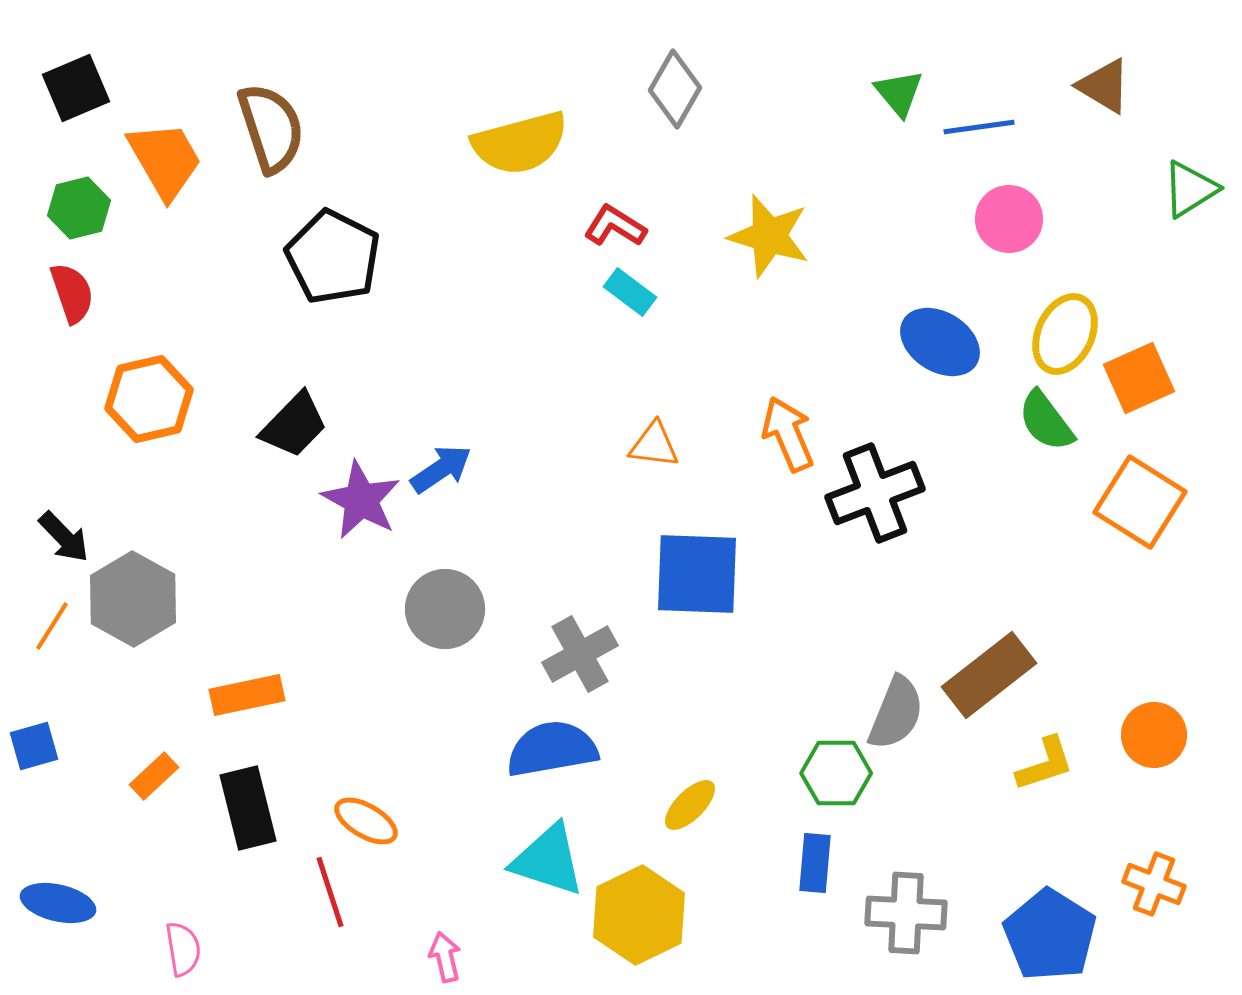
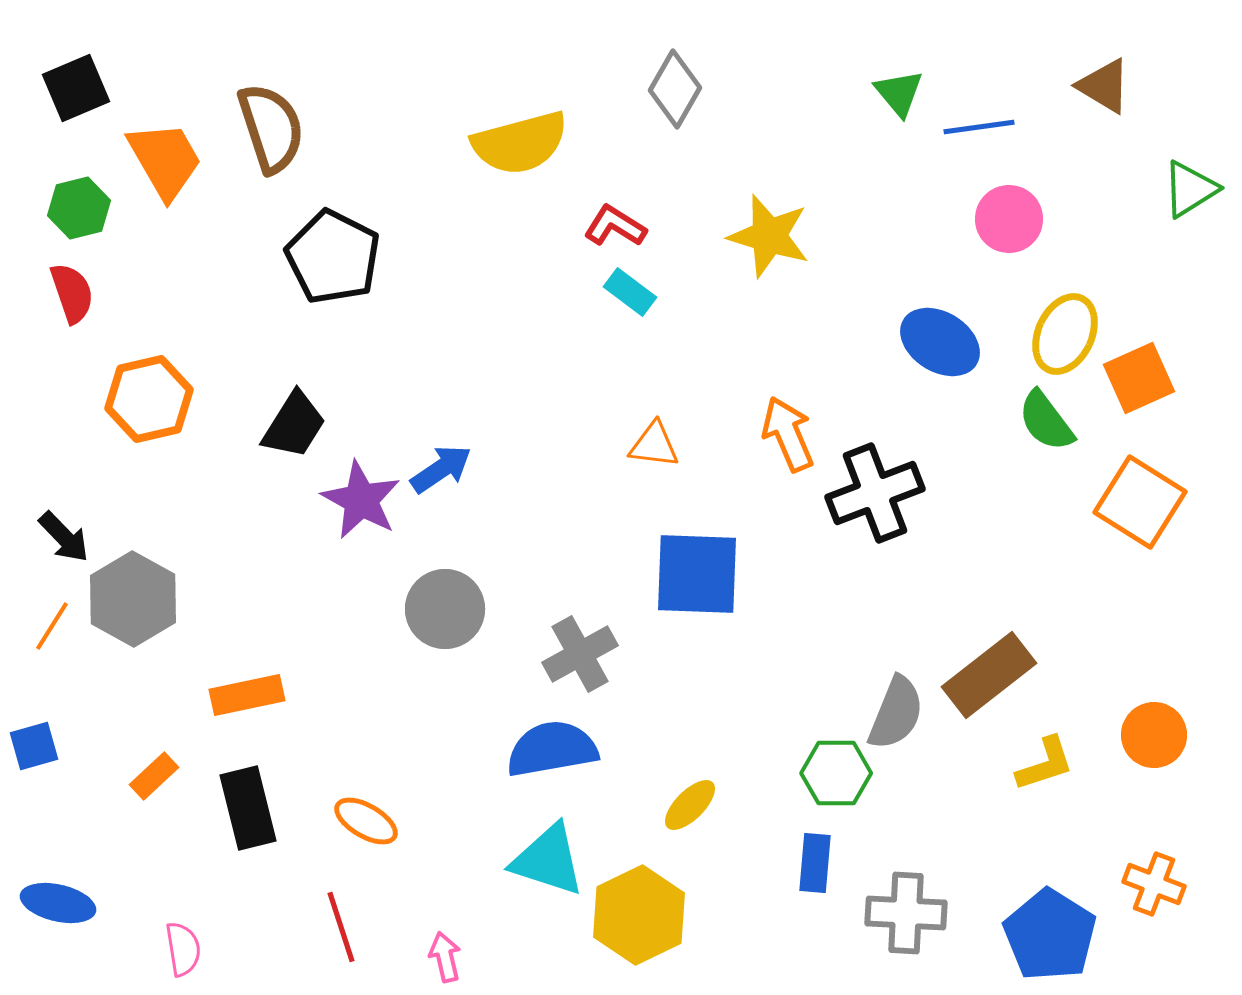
black trapezoid at (294, 425): rotated 12 degrees counterclockwise
red line at (330, 892): moved 11 px right, 35 px down
